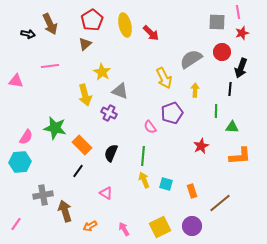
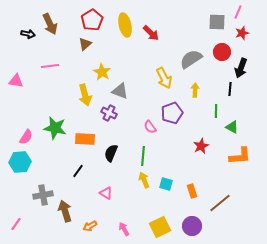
pink line at (238, 12): rotated 32 degrees clockwise
green triangle at (232, 127): rotated 24 degrees clockwise
orange rectangle at (82, 145): moved 3 px right, 6 px up; rotated 42 degrees counterclockwise
